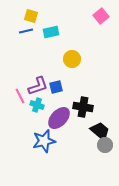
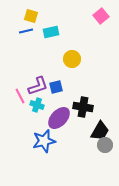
black trapezoid: rotated 80 degrees clockwise
